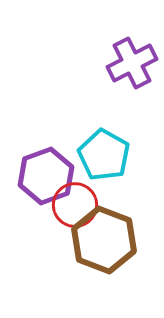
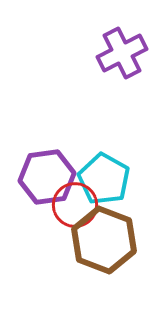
purple cross: moved 10 px left, 10 px up
cyan pentagon: moved 24 px down
purple hexagon: moved 1 px right, 1 px down; rotated 12 degrees clockwise
